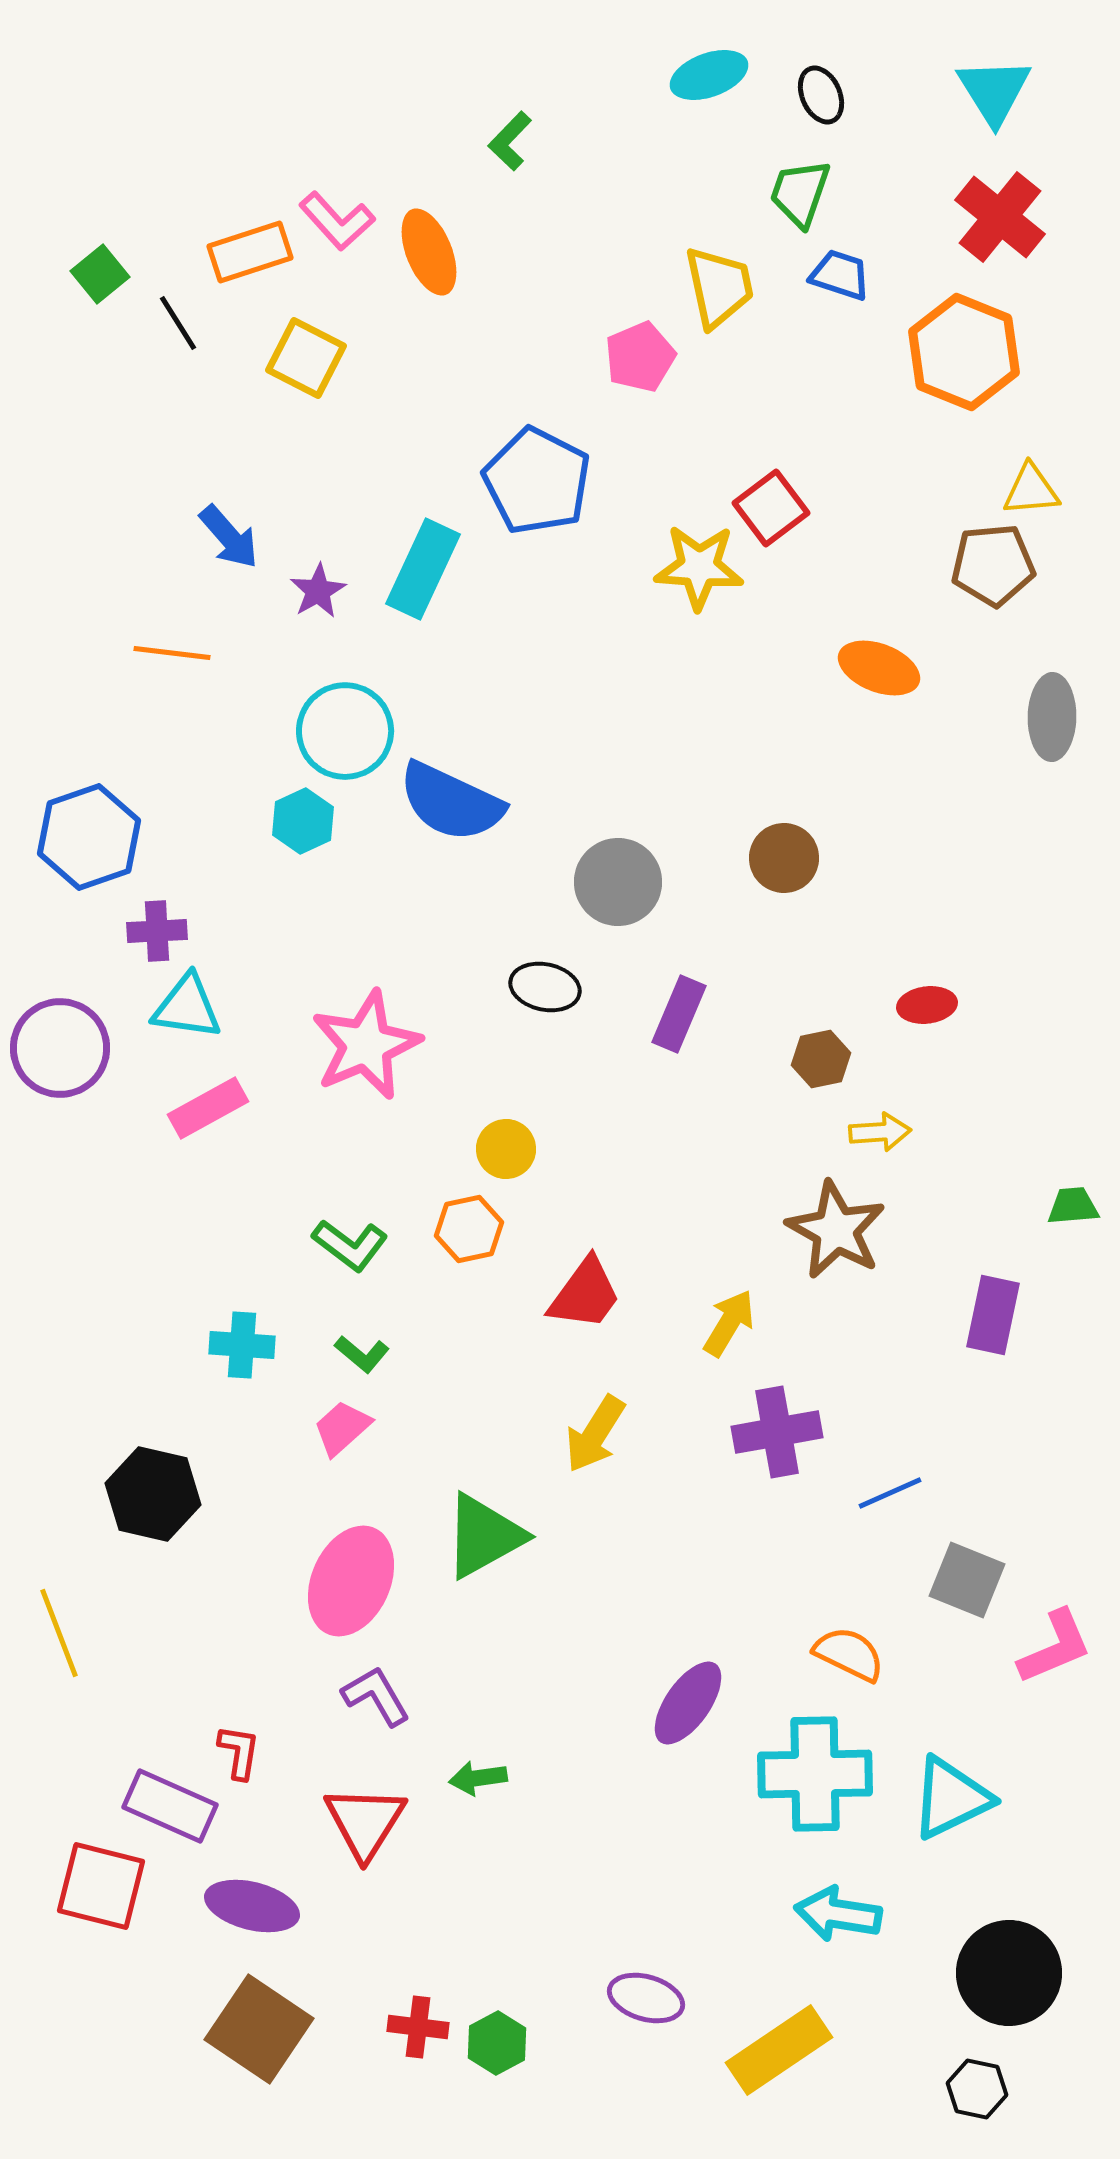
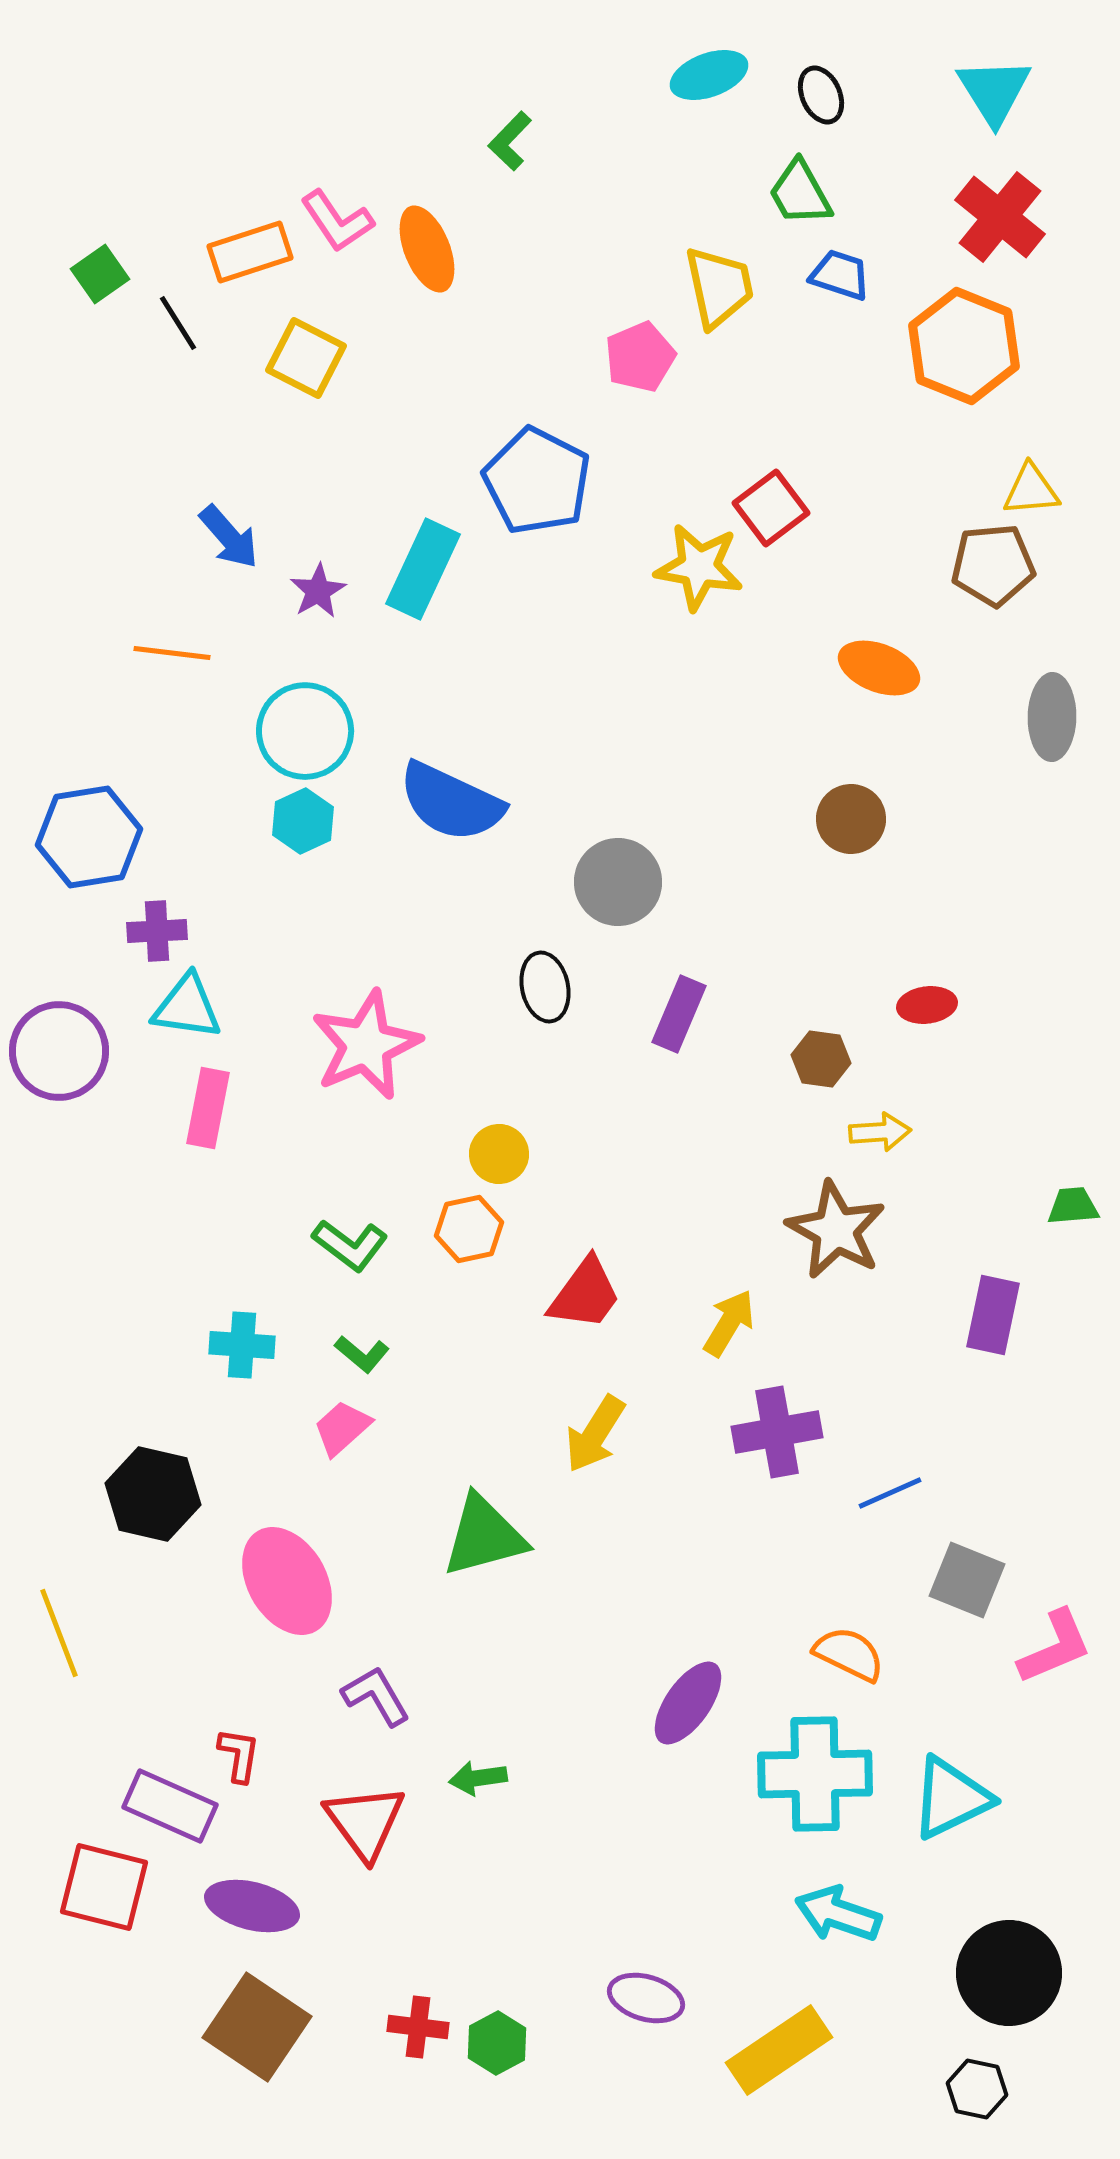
green trapezoid at (800, 193): rotated 48 degrees counterclockwise
pink L-shape at (337, 221): rotated 8 degrees clockwise
orange ellipse at (429, 252): moved 2 px left, 3 px up
green square at (100, 274): rotated 4 degrees clockwise
orange hexagon at (964, 352): moved 6 px up
yellow star at (699, 567): rotated 6 degrees clockwise
cyan circle at (345, 731): moved 40 px left
blue hexagon at (89, 837): rotated 10 degrees clockwise
brown circle at (784, 858): moved 67 px right, 39 px up
black ellipse at (545, 987): rotated 66 degrees clockwise
purple circle at (60, 1048): moved 1 px left, 3 px down
brown hexagon at (821, 1059): rotated 20 degrees clockwise
pink rectangle at (208, 1108): rotated 50 degrees counterclockwise
yellow circle at (506, 1149): moved 7 px left, 5 px down
green triangle at (484, 1536): rotated 14 degrees clockwise
pink ellipse at (351, 1581): moved 64 px left; rotated 54 degrees counterclockwise
red L-shape at (239, 1752): moved 3 px down
red triangle at (365, 1822): rotated 8 degrees counterclockwise
red square at (101, 1886): moved 3 px right, 1 px down
cyan arrow at (838, 1914): rotated 10 degrees clockwise
brown square at (259, 2029): moved 2 px left, 2 px up
